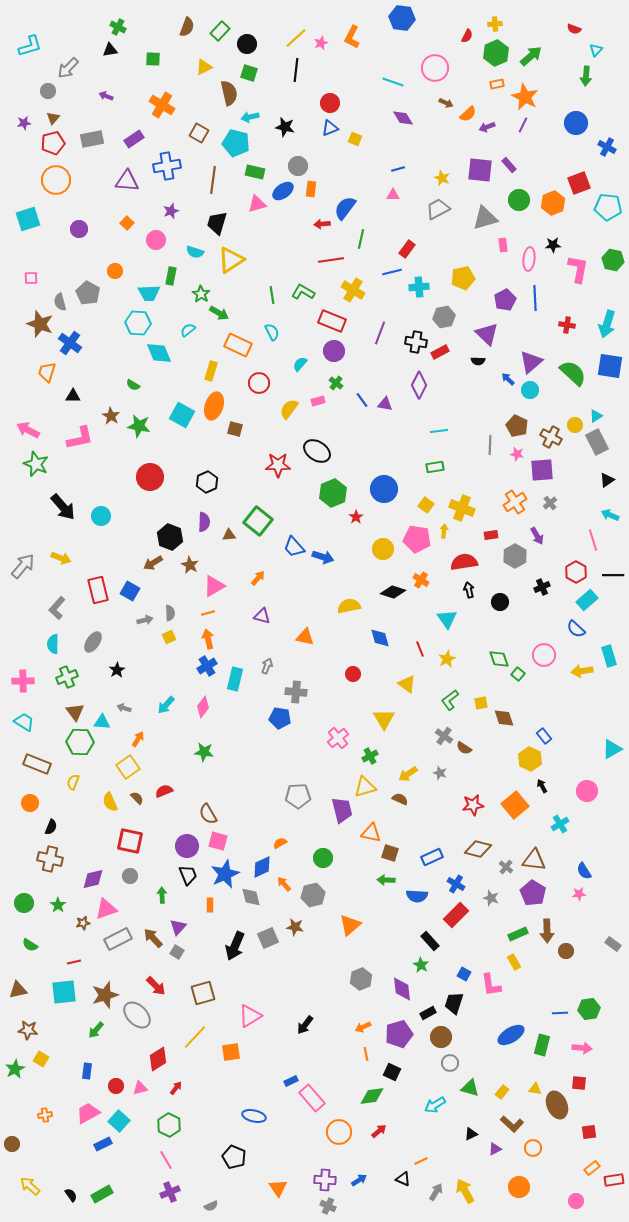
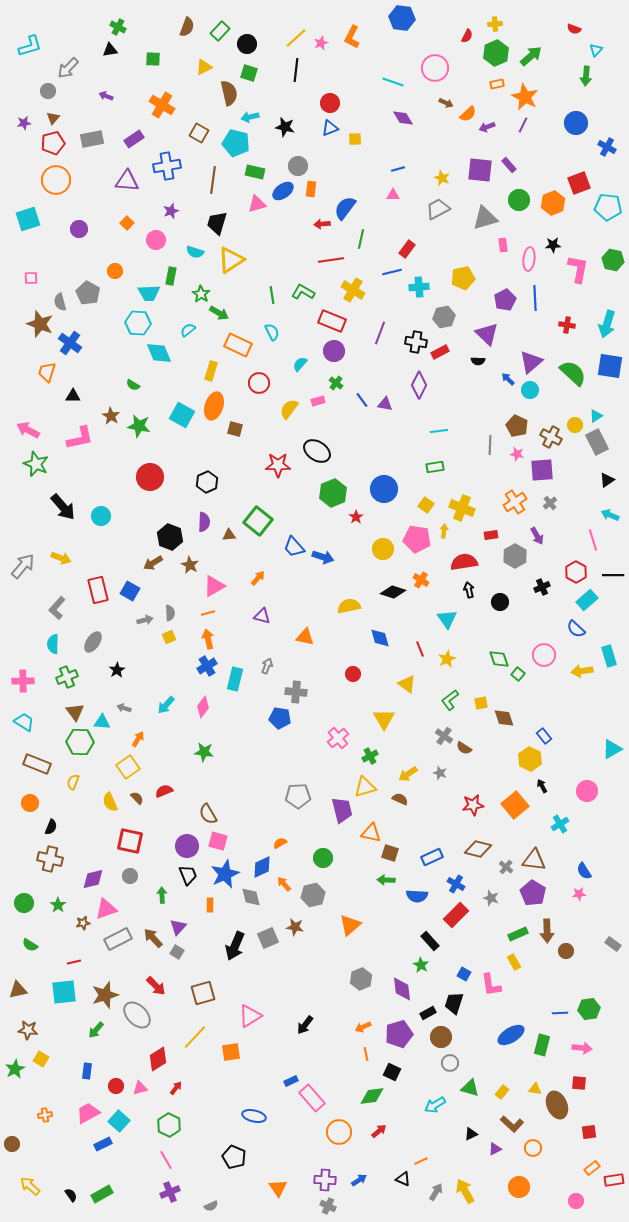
yellow square at (355, 139): rotated 24 degrees counterclockwise
